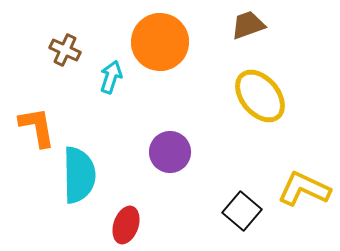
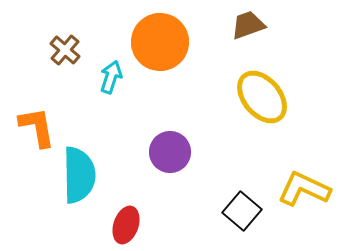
brown cross: rotated 16 degrees clockwise
yellow ellipse: moved 2 px right, 1 px down
